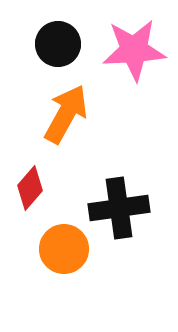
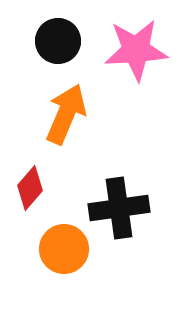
black circle: moved 3 px up
pink star: moved 2 px right
orange arrow: rotated 6 degrees counterclockwise
